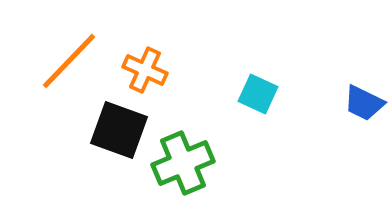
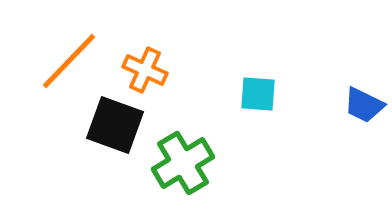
cyan square: rotated 21 degrees counterclockwise
blue trapezoid: moved 2 px down
black square: moved 4 px left, 5 px up
green cross: rotated 8 degrees counterclockwise
